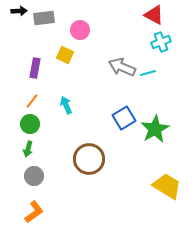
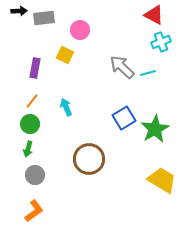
gray arrow: rotated 20 degrees clockwise
cyan arrow: moved 2 px down
gray circle: moved 1 px right, 1 px up
yellow trapezoid: moved 5 px left, 6 px up
orange L-shape: moved 1 px up
